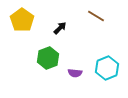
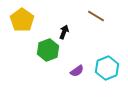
black arrow: moved 4 px right, 4 px down; rotated 24 degrees counterclockwise
green hexagon: moved 8 px up
purple semicircle: moved 2 px right, 2 px up; rotated 40 degrees counterclockwise
